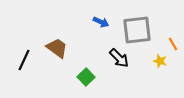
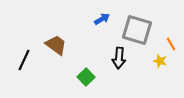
blue arrow: moved 1 px right, 3 px up; rotated 56 degrees counterclockwise
gray square: rotated 24 degrees clockwise
orange line: moved 2 px left
brown trapezoid: moved 1 px left, 3 px up
black arrow: rotated 50 degrees clockwise
